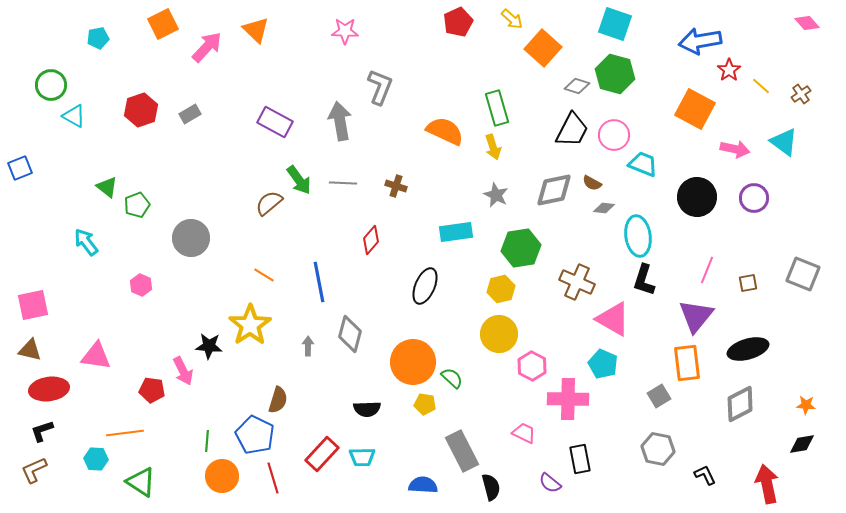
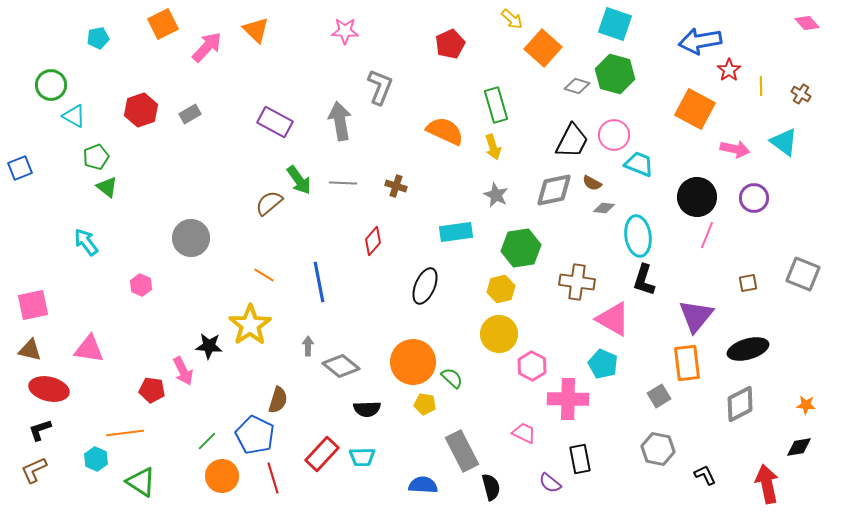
red pentagon at (458, 22): moved 8 px left, 22 px down
yellow line at (761, 86): rotated 48 degrees clockwise
brown cross at (801, 94): rotated 24 degrees counterclockwise
green rectangle at (497, 108): moved 1 px left, 3 px up
black trapezoid at (572, 130): moved 11 px down
cyan trapezoid at (643, 164): moved 4 px left
green pentagon at (137, 205): moved 41 px left, 48 px up
red diamond at (371, 240): moved 2 px right, 1 px down
pink line at (707, 270): moved 35 px up
brown cross at (577, 282): rotated 16 degrees counterclockwise
gray diamond at (350, 334): moved 9 px left, 32 px down; rotated 66 degrees counterclockwise
pink triangle at (96, 356): moved 7 px left, 7 px up
red ellipse at (49, 389): rotated 21 degrees clockwise
black L-shape at (42, 431): moved 2 px left, 1 px up
green line at (207, 441): rotated 40 degrees clockwise
black diamond at (802, 444): moved 3 px left, 3 px down
cyan hexagon at (96, 459): rotated 20 degrees clockwise
